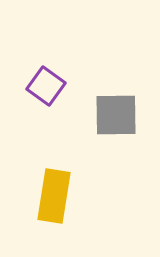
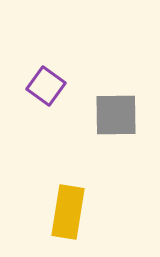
yellow rectangle: moved 14 px right, 16 px down
